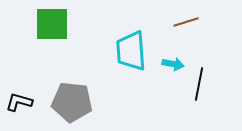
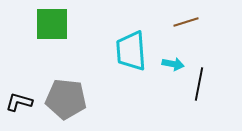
gray pentagon: moved 6 px left, 3 px up
